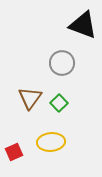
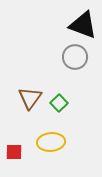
gray circle: moved 13 px right, 6 px up
red square: rotated 24 degrees clockwise
